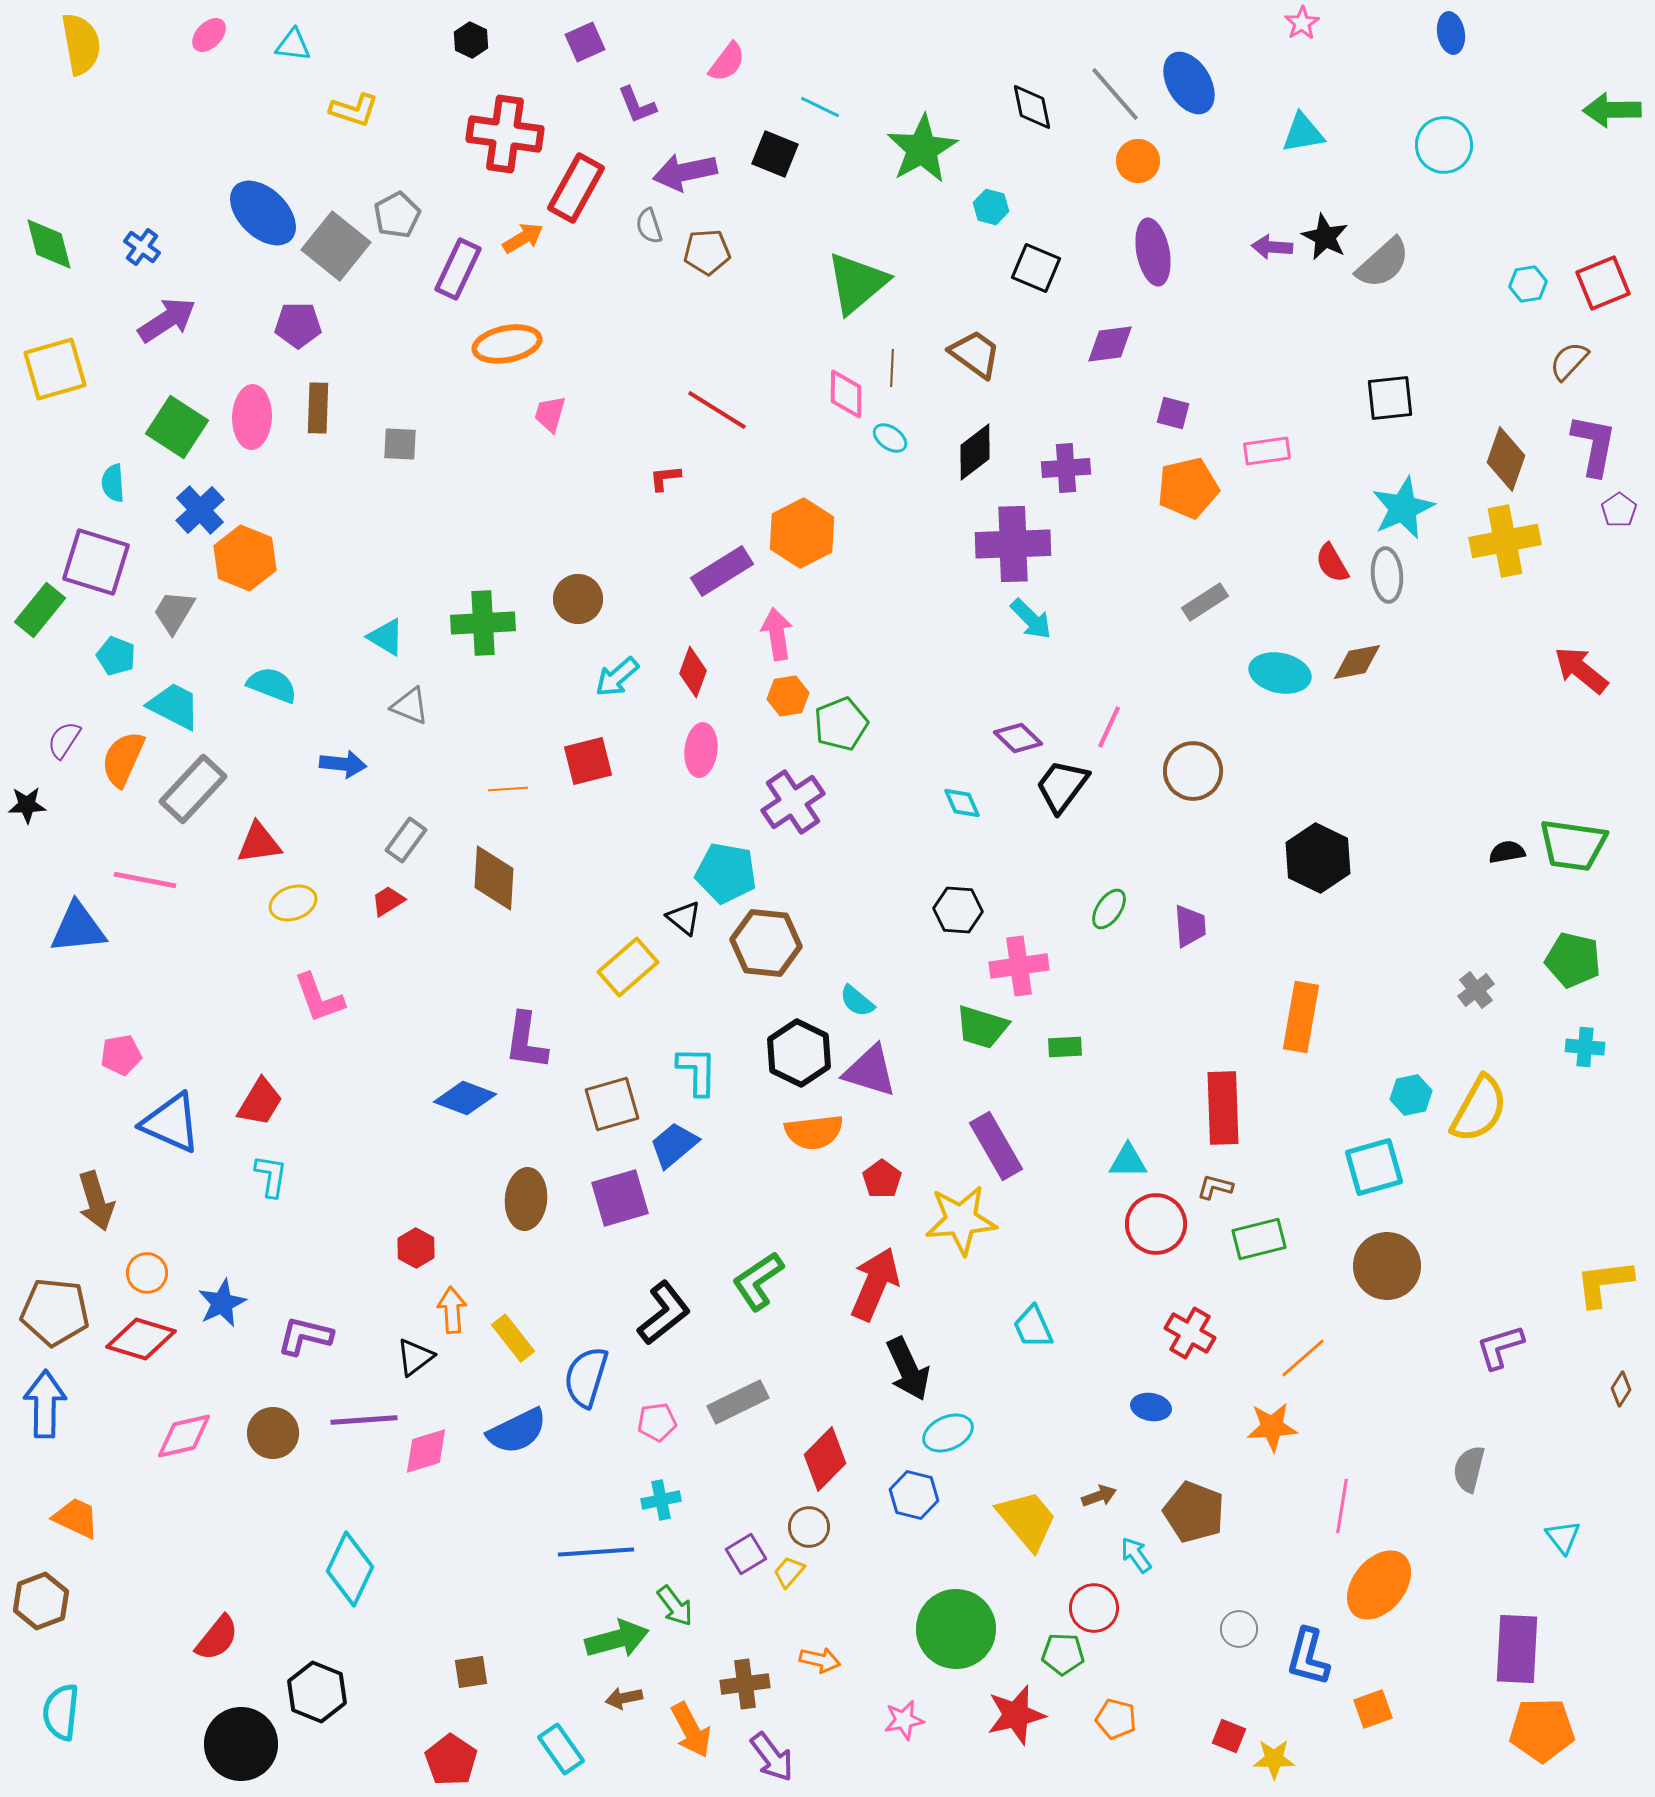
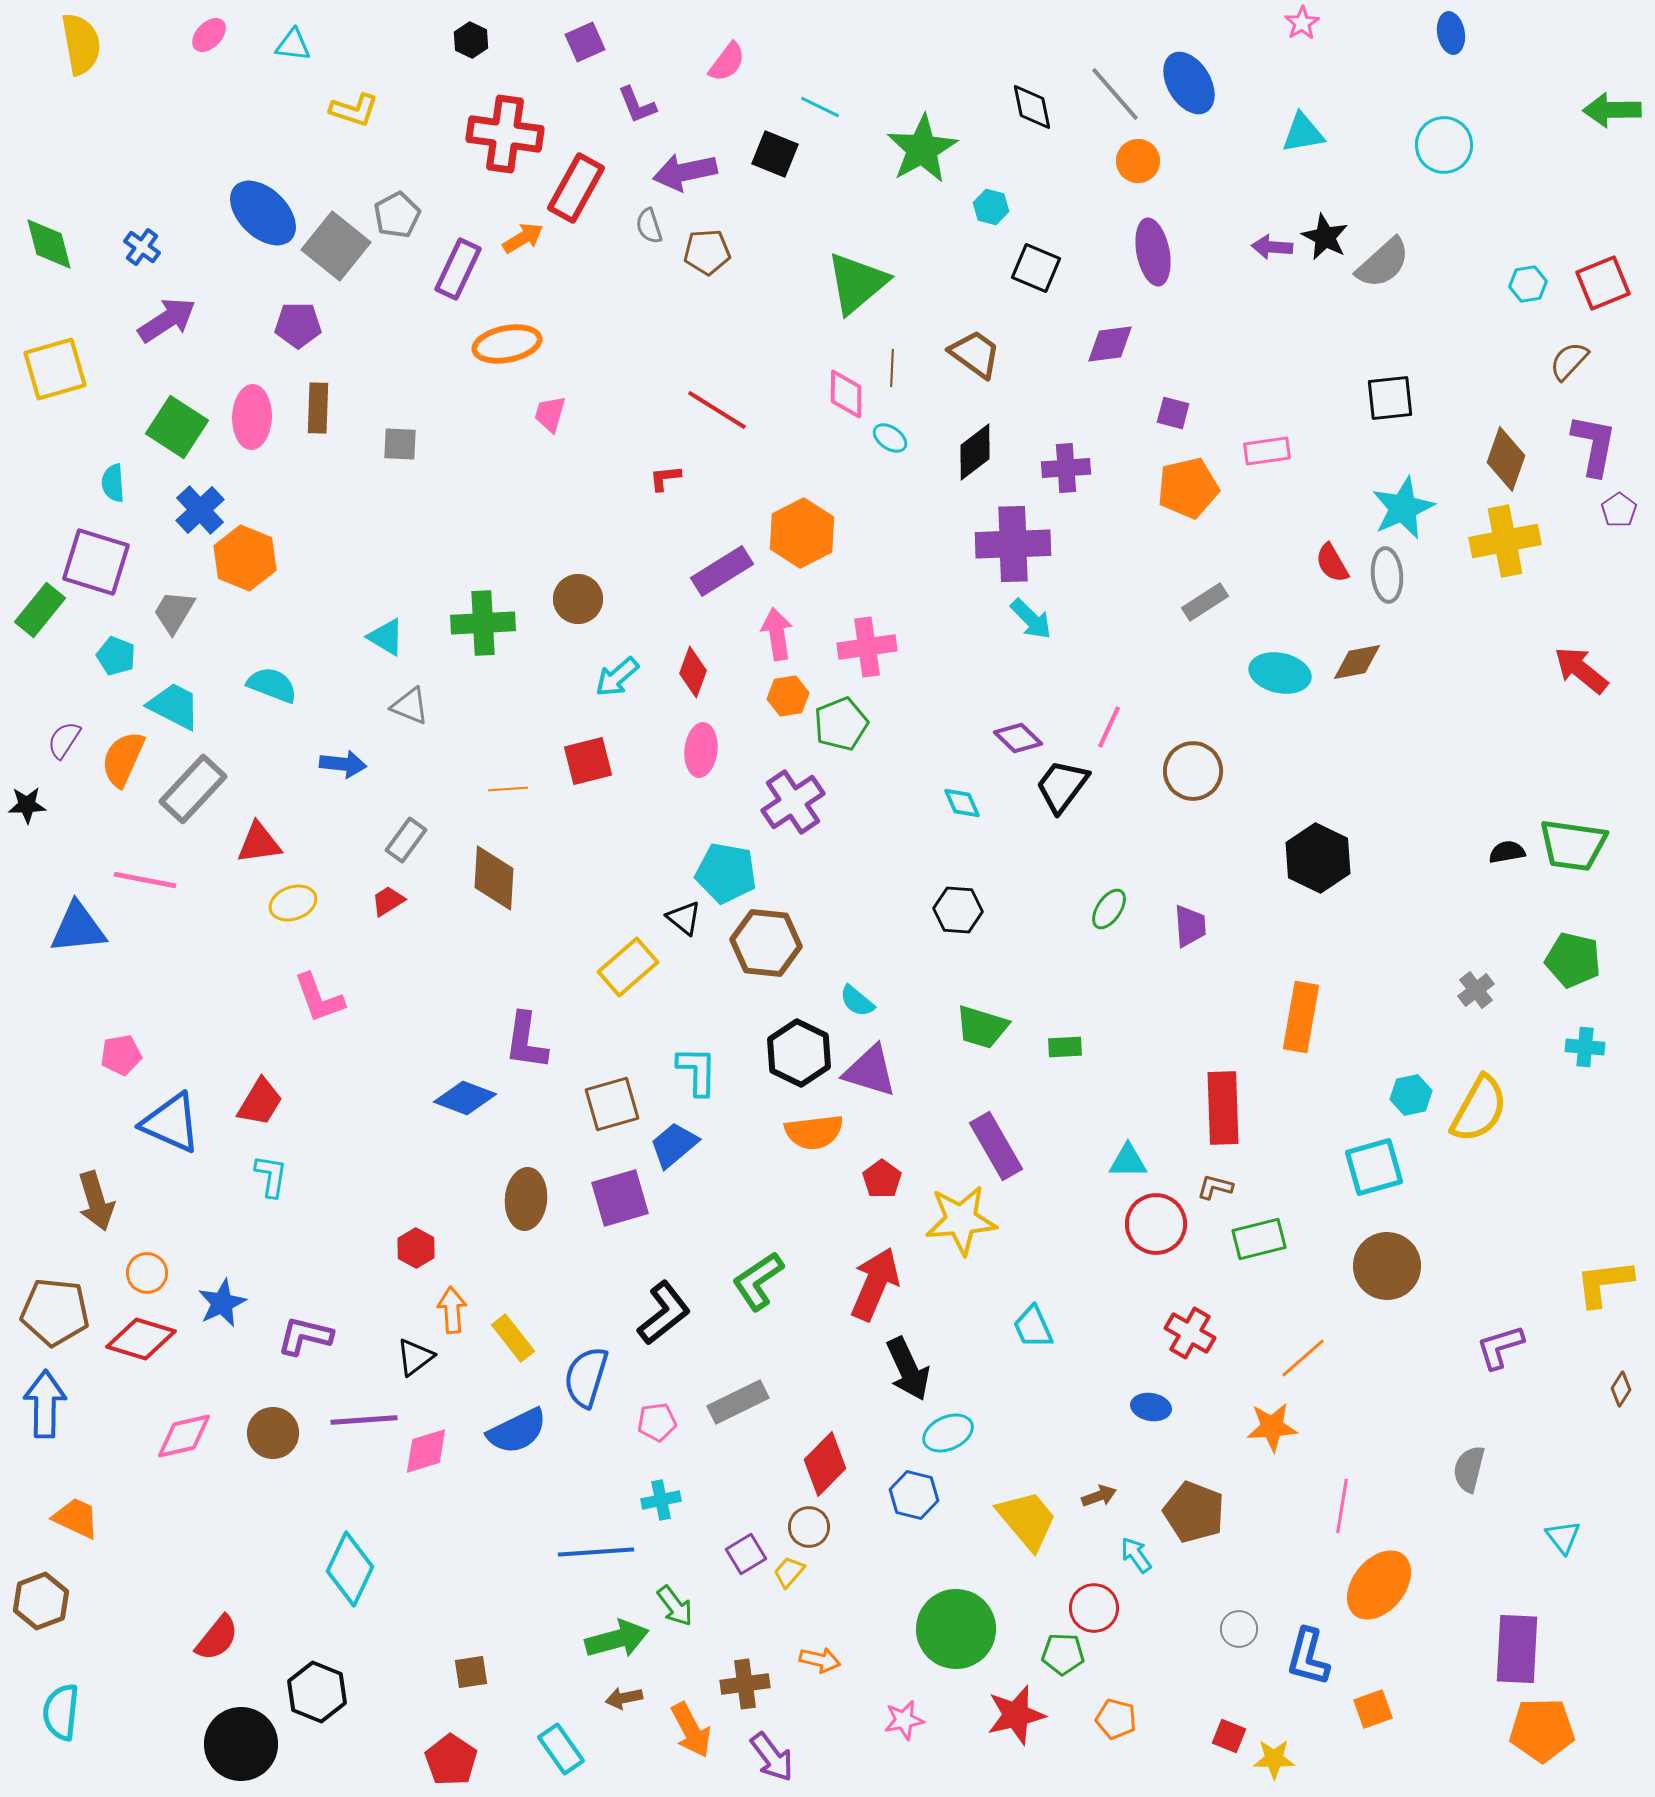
pink cross at (1019, 966): moved 152 px left, 319 px up
red diamond at (825, 1459): moved 5 px down
